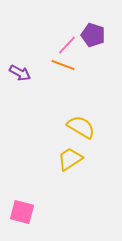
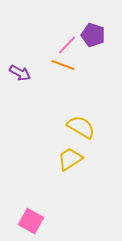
pink square: moved 9 px right, 9 px down; rotated 15 degrees clockwise
